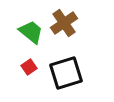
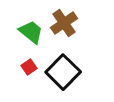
black square: moved 3 px left, 1 px up; rotated 28 degrees counterclockwise
